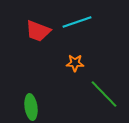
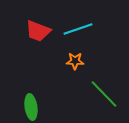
cyan line: moved 1 px right, 7 px down
orange star: moved 2 px up
